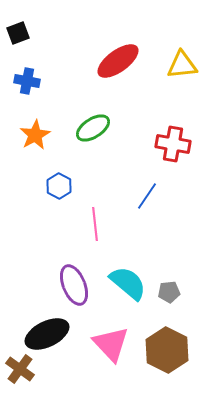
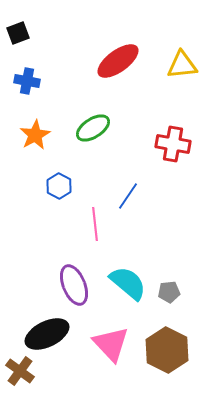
blue line: moved 19 px left
brown cross: moved 2 px down
